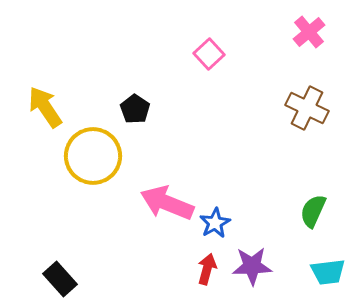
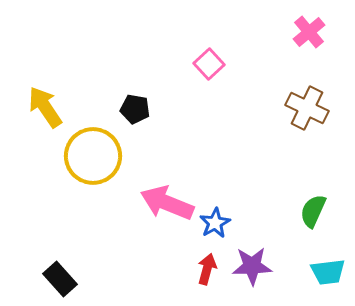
pink square: moved 10 px down
black pentagon: rotated 24 degrees counterclockwise
